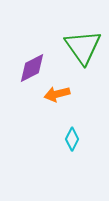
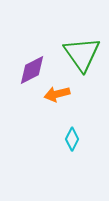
green triangle: moved 1 px left, 7 px down
purple diamond: moved 2 px down
